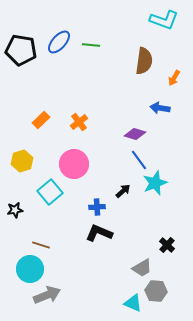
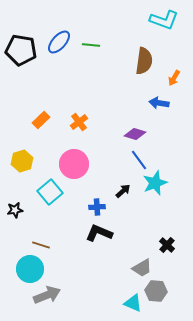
blue arrow: moved 1 px left, 5 px up
